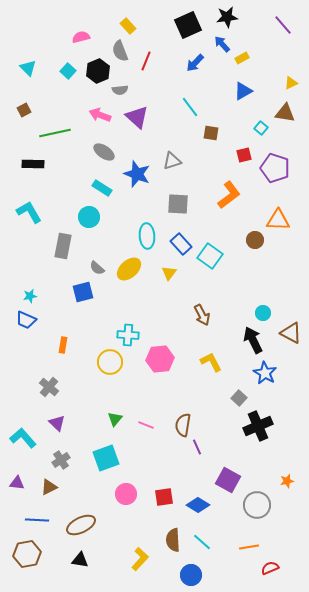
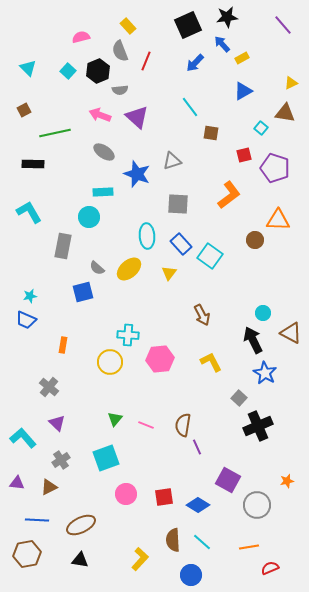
cyan rectangle at (102, 188): moved 1 px right, 4 px down; rotated 36 degrees counterclockwise
